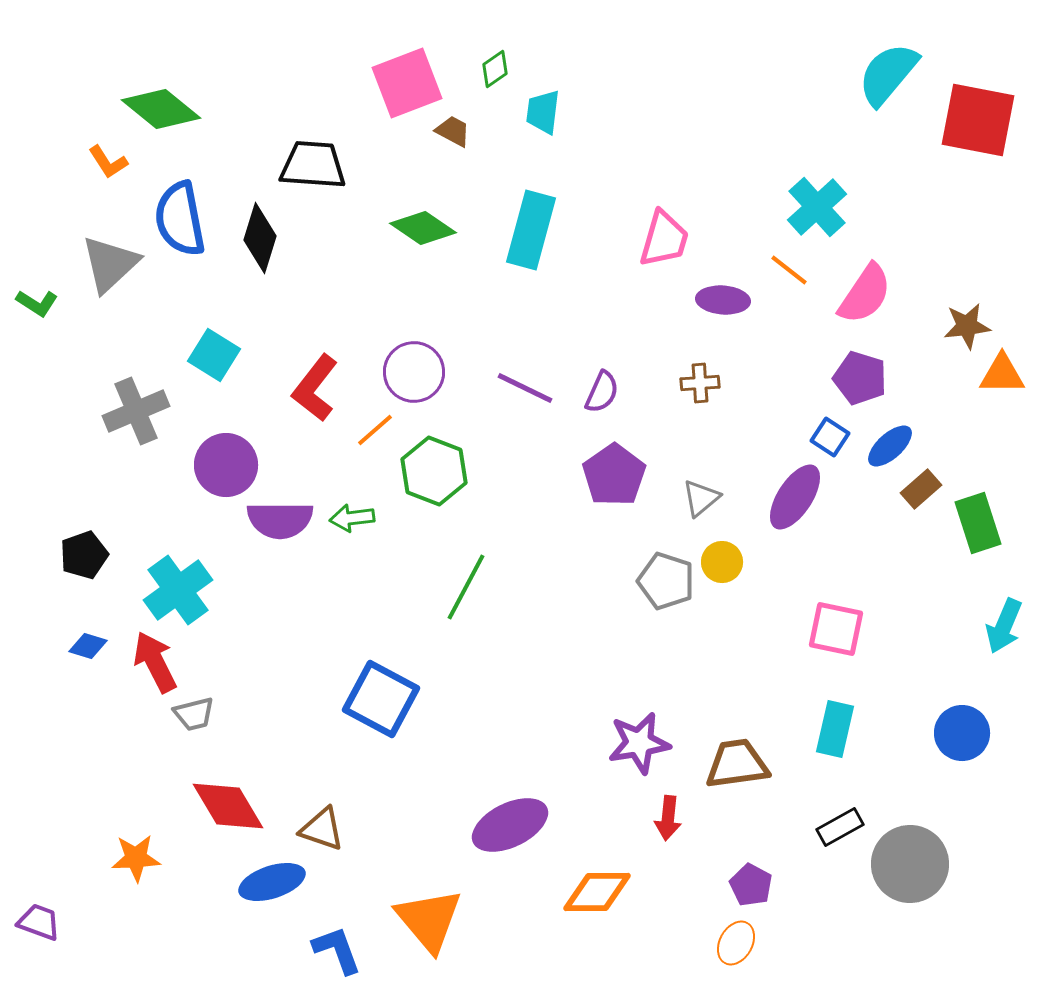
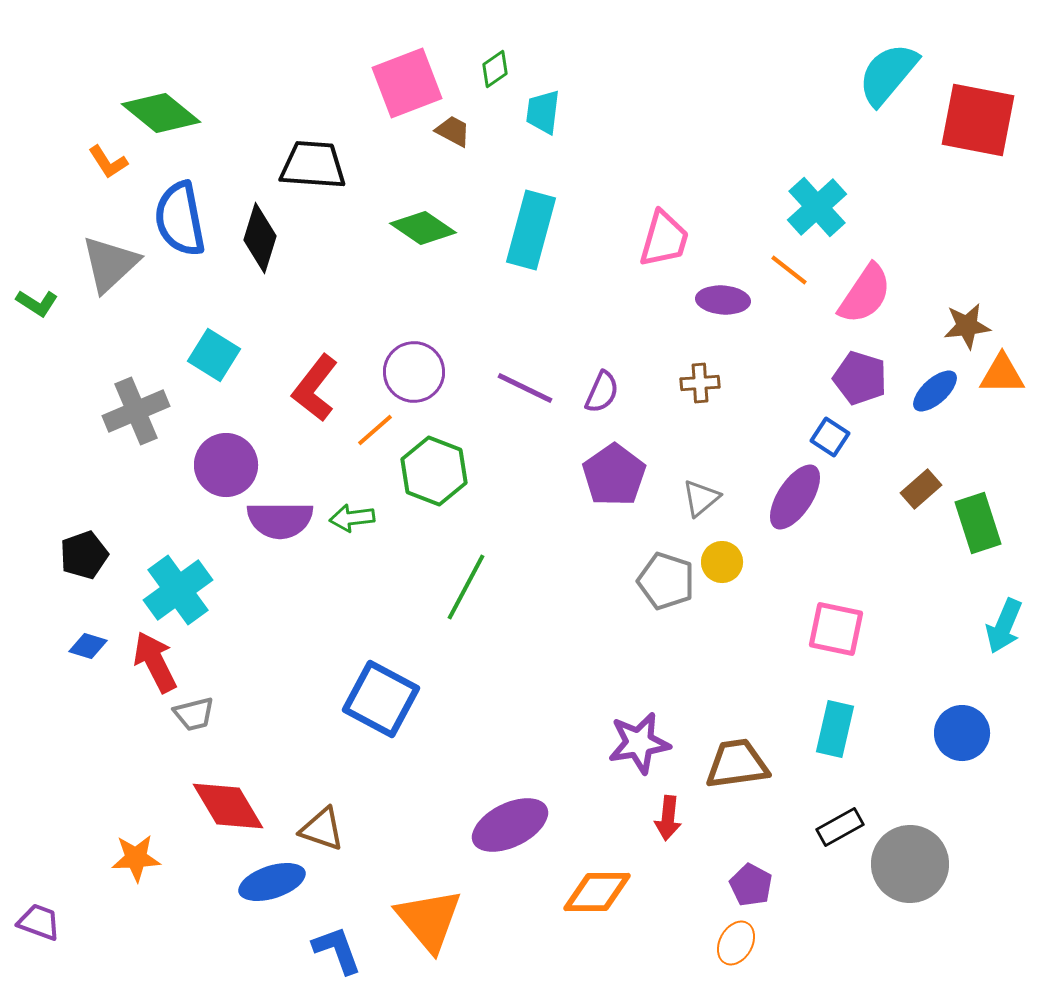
green diamond at (161, 109): moved 4 px down
blue ellipse at (890, 446): moved 45 px right, 55 px up
